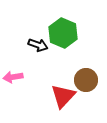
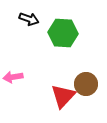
green hexagon: rotated 20 degrees counterclockwise
black arrow: moved 9 px left, 26 px up
brown circle: moved 4 px down
